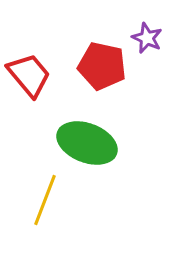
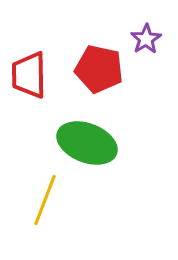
purple star: moved 1 px left, 1 px down; rotated 16 degrees clockwise
red pentagon: moved 3 px left, 3 px down
red trapezoid: rotated 141 degrees counterclockwise
